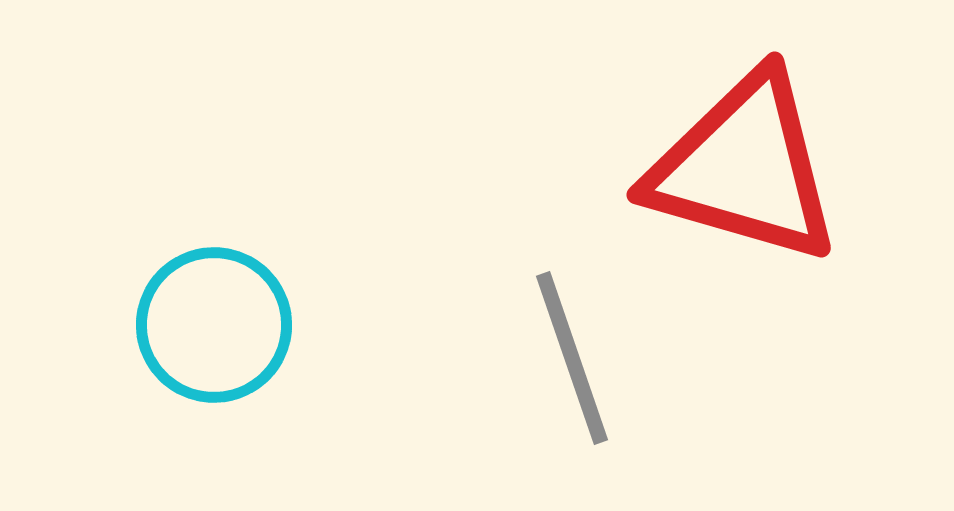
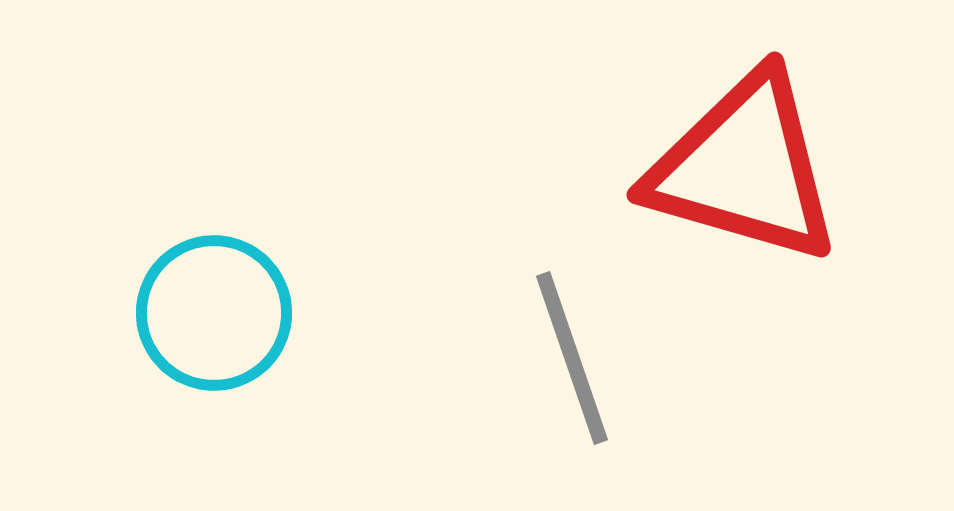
cyan circle: moved 12 px up
